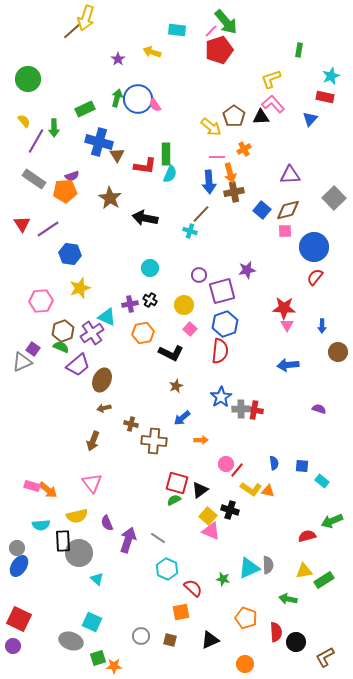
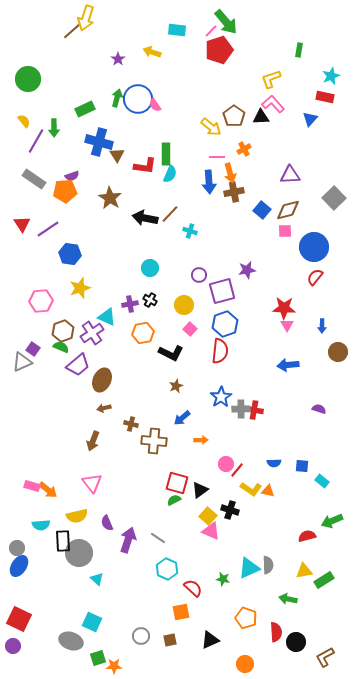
brown line at (201, 214): moved 31 px left
blue semicircle at (274, 463): rotated 96 degrees clockwise
brown square at (170, 640): rotated 24 degrees counterclockwise
